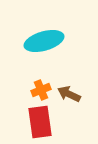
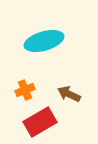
orange cross: moved 16 px left
red rectangle: rotated 68 degrees clockwise
